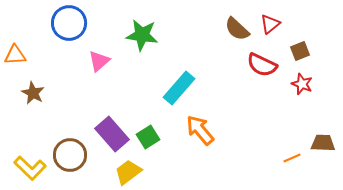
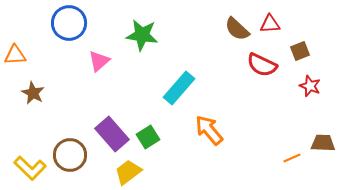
red triangle: rotated 35 degrees clockwise
red star: moved 8 px right, 2 px down
orange arrow: moved 9 px right
